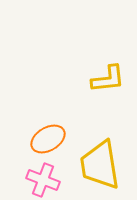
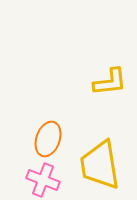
yellow L-shape: moved 2 px right, 3 px down
orange ellipse: rotated 40 degrees counterclockwise
